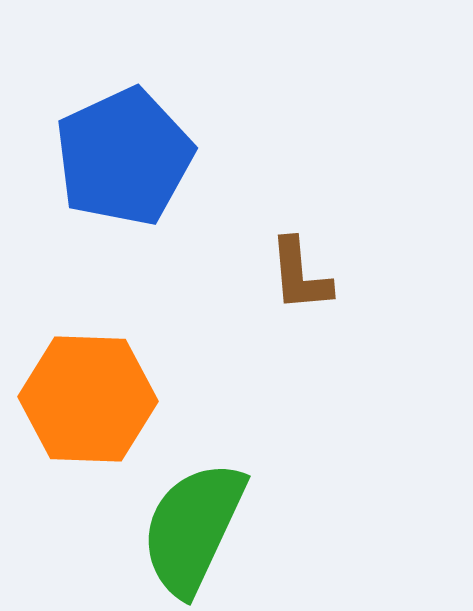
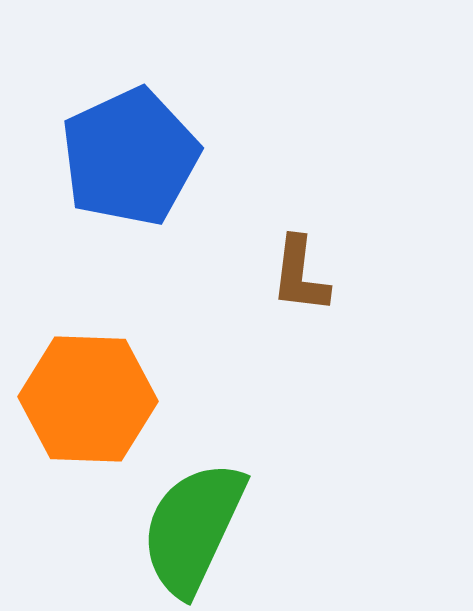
blue pentagon: moved 6 px right
brown L-shape: rotated 12 degrees clockwise
